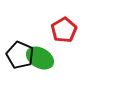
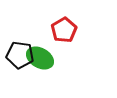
black pentagon: rotated 16 degrees counterclockwise
